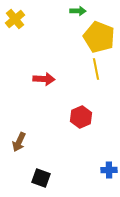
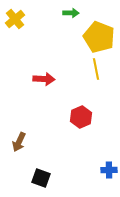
green arrow: moved 7 px left, 2 px down
